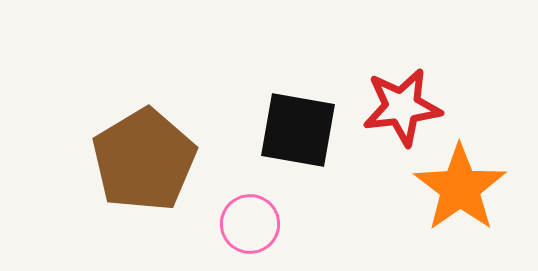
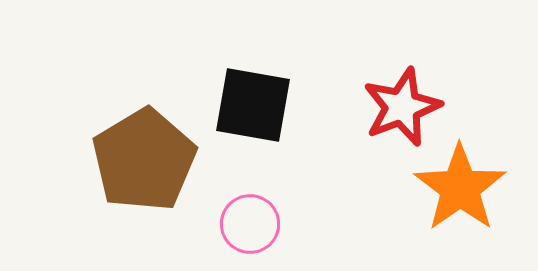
red star: rotated 14 degrees counterclockwise
black square: moved 45 px left, 25 px up
